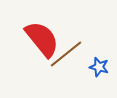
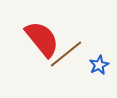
blue star: moved 2 px up; rotated 30 degrees clockwise
